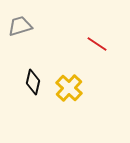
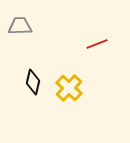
gray trapezoid: rotated 15 degrees clockwise
red line: rotated 55 degrees counterclockwise
